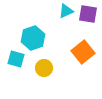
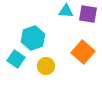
cyan triangle: rotated 28 degrees clockwise
orange square: rotated 10 degrees counterclockwise
cyan square: rotated 18 degrees clockwise
yellow circle: moved 2 px right, 2 px up
